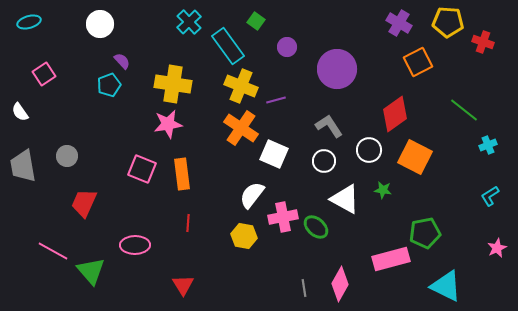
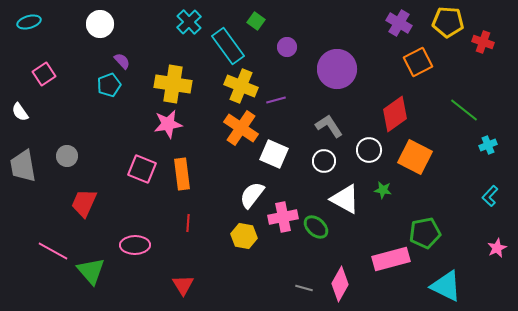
cyan L-shape at (490, 196): rotated 15 degrees counterclockwise
gray line at (304, 288): rotated 66 degrees counterclockwise
